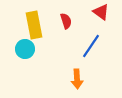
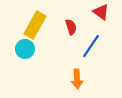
red semicircle: moved 5 px right, 6 px down
yellow rectangle: moved 1 px right; rotated 40 degrees clockwise
